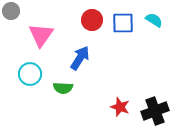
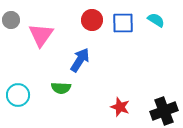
gray circle: moved 9 px down
cyan semicircle: moved 2 px right
blue arrow: moved 2 px down
cyan circle: moved 12 px left, 21 px down
green semicircle: moved 2 px left
black cross: moved 9 px right
